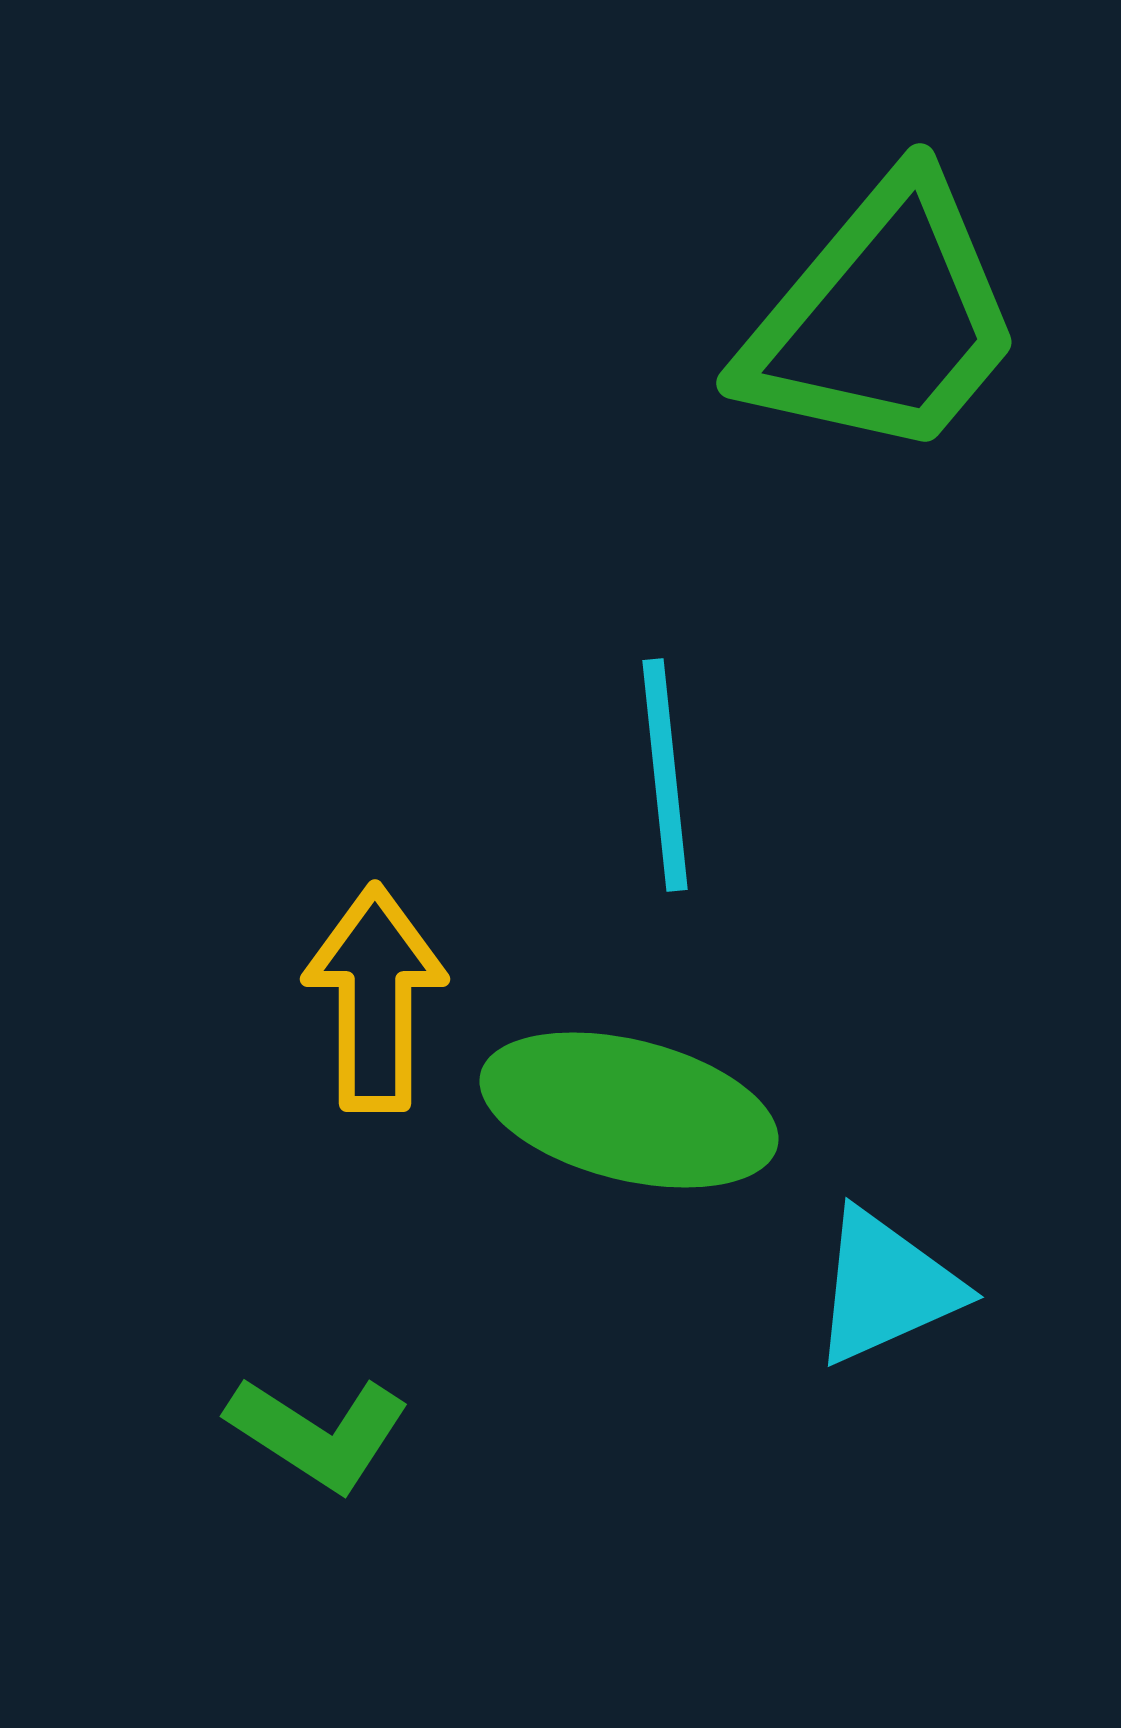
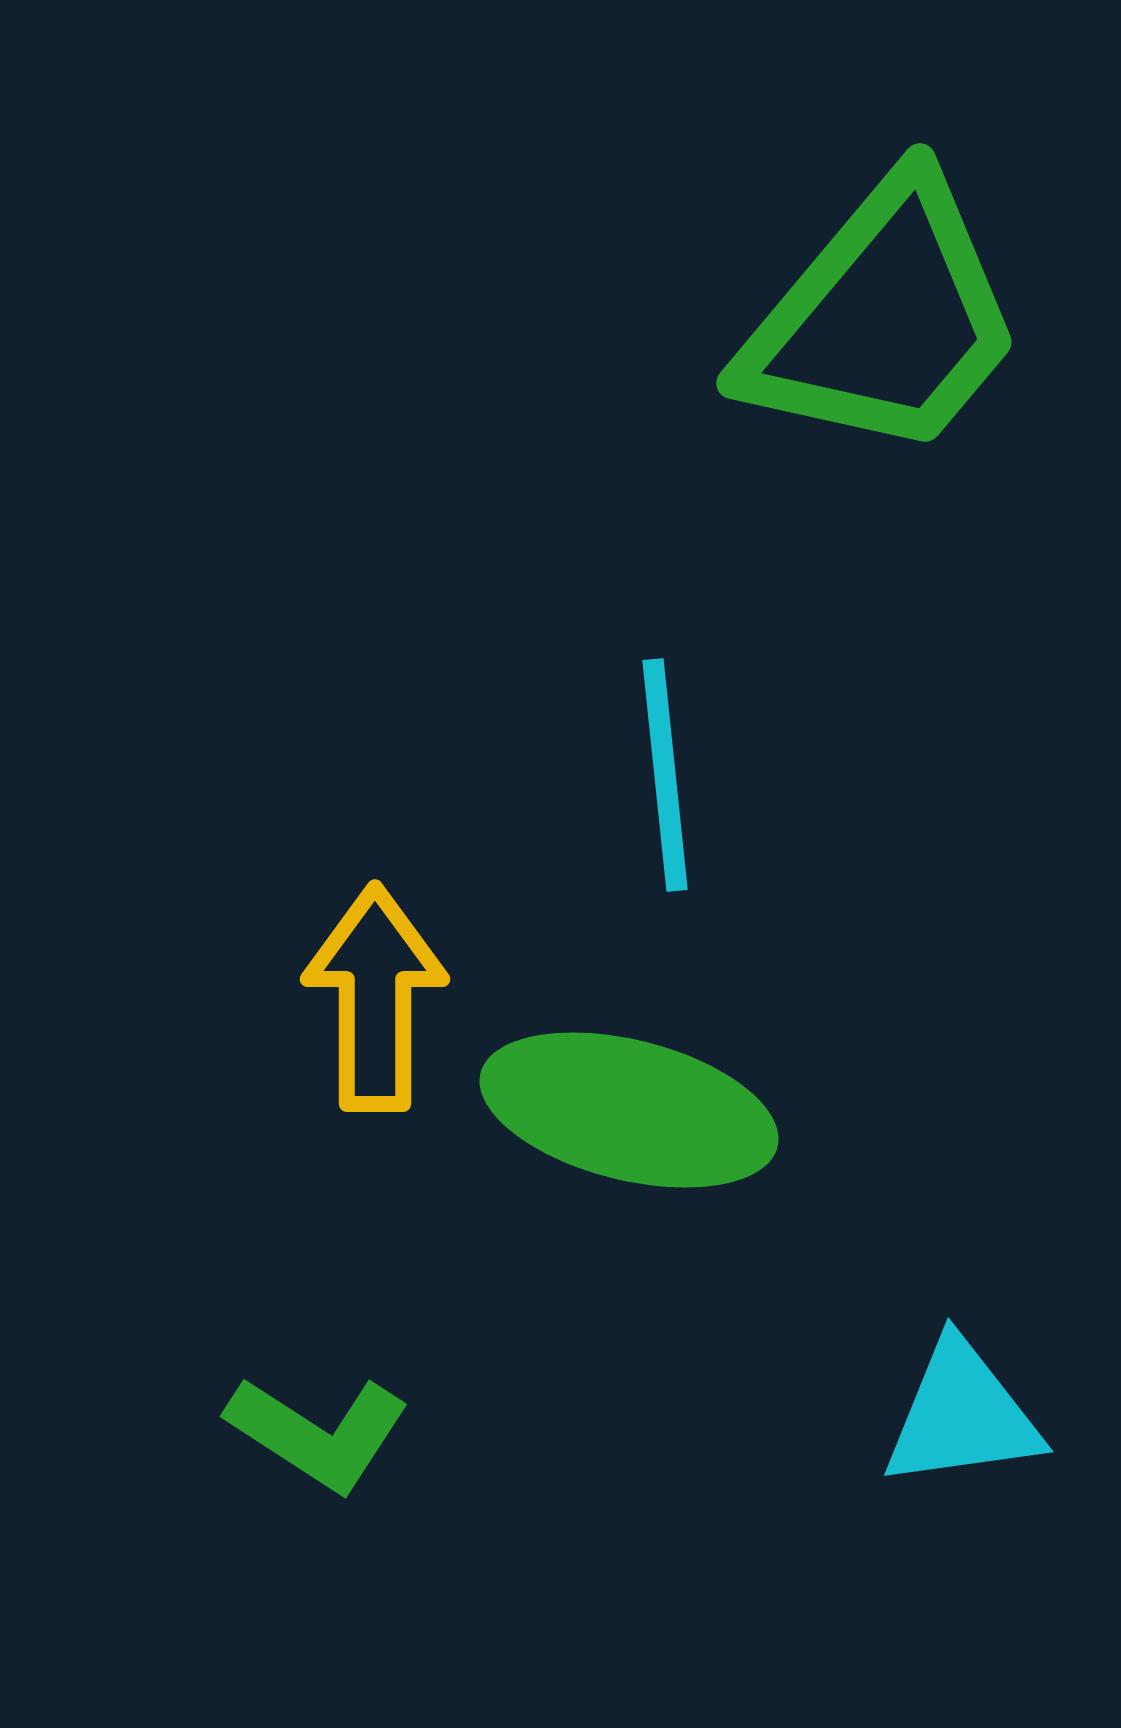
cyan triangle: moved 76 px right, 128 px down; rotated 16 degrees clockwise
